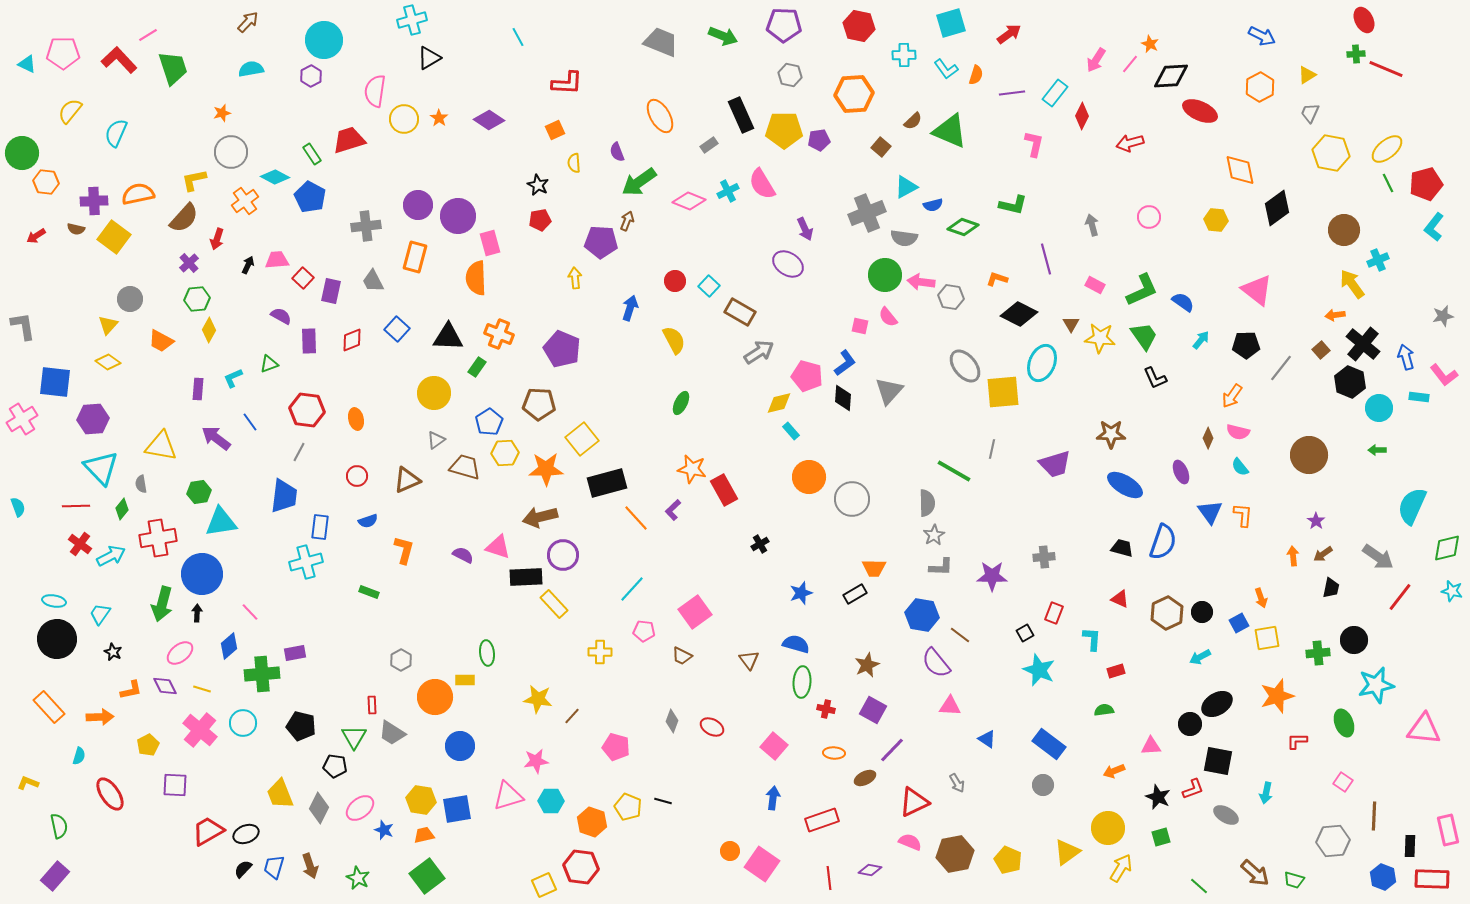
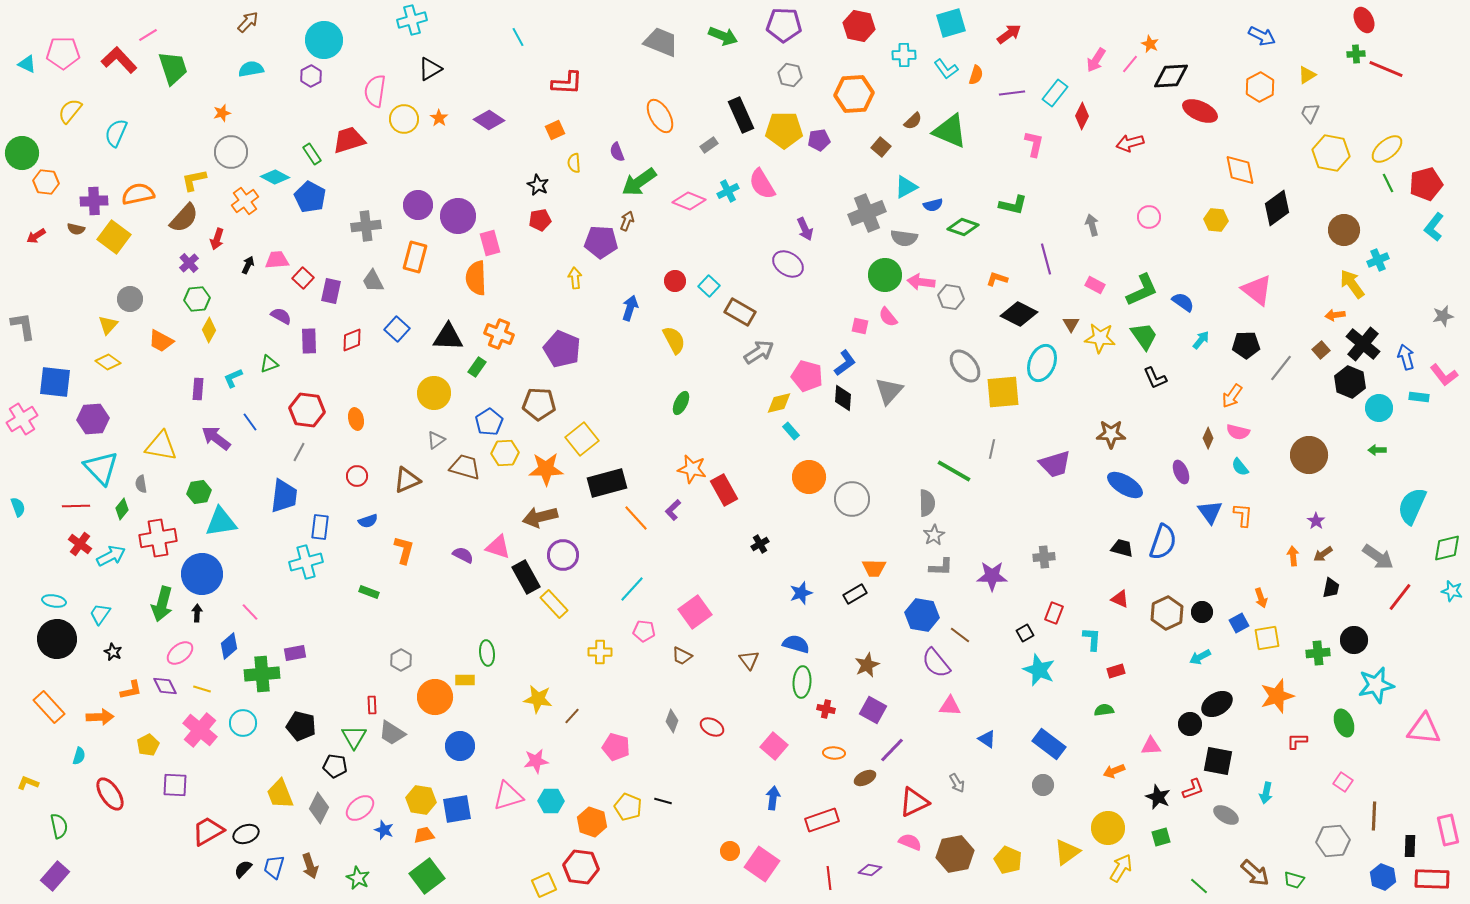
black triangle at (429, 58): moved 1 px right, 11 px down
black rectangle at (526, 577): rotated 64 degrees clockwise
